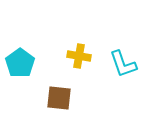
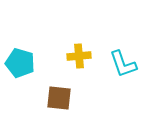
yellow cross: rotated 15 degrees counterclockwise
cyan pentagon: rotated 20 degrees counterclockwise
